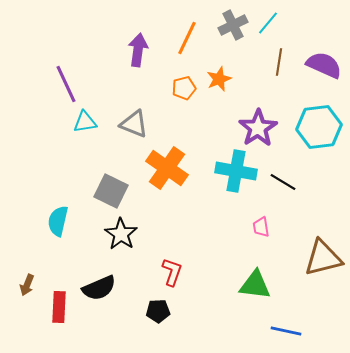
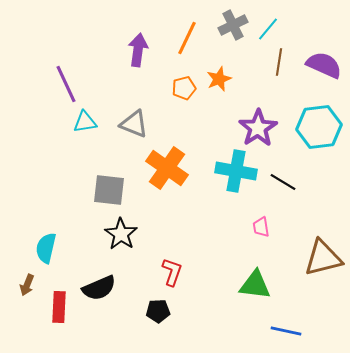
cyan line: moved 6 px down
gray square: moved 2 px left, 1 px up; rotated 20 degrees counterclockwise
cyan semicircle: moved 12 px left, 27 px down
